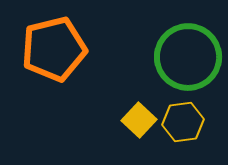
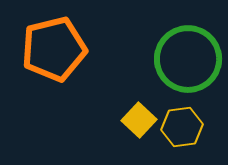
green circle: moved 2 px down
yellow hexagon: moved 1 px left, 5 px down
